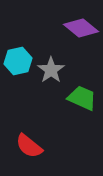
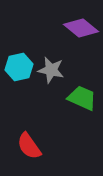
cyan hexagon: moved 1 px right, 6 px down
gray star: rotated 24 degrees counterclockwise
red semicircle: rotated 16 degrees clockwise
